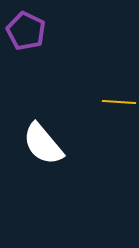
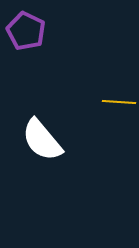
white semicircle: moved 1 px left, 4 px up
